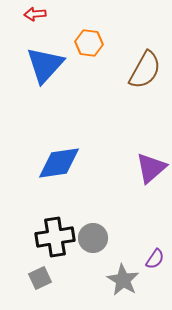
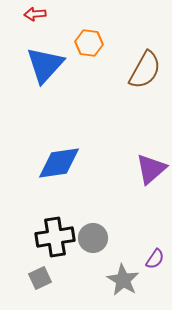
purple triangle: moved 1 px down
